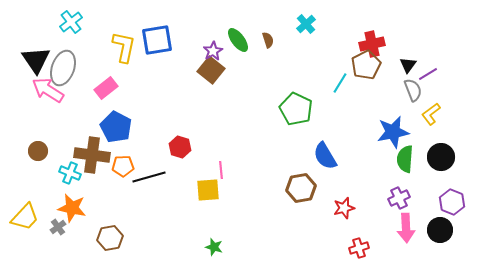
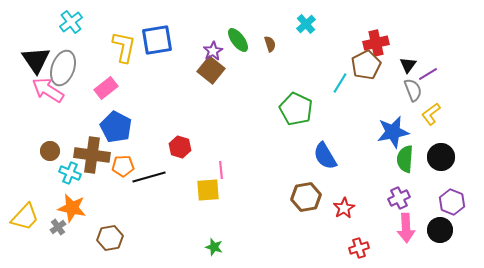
brown semicircle at (268, 40): moved 2 px right, 4 px down
red cross at (372, 44): moved 4 px right, 1 px up
brown circle at (38, 151): moved 12 px right
brown hexagon at (301, 188): moved 5 px right, 9 px down
red star at (344, 208): rotated 15 degrees counterclockwise
